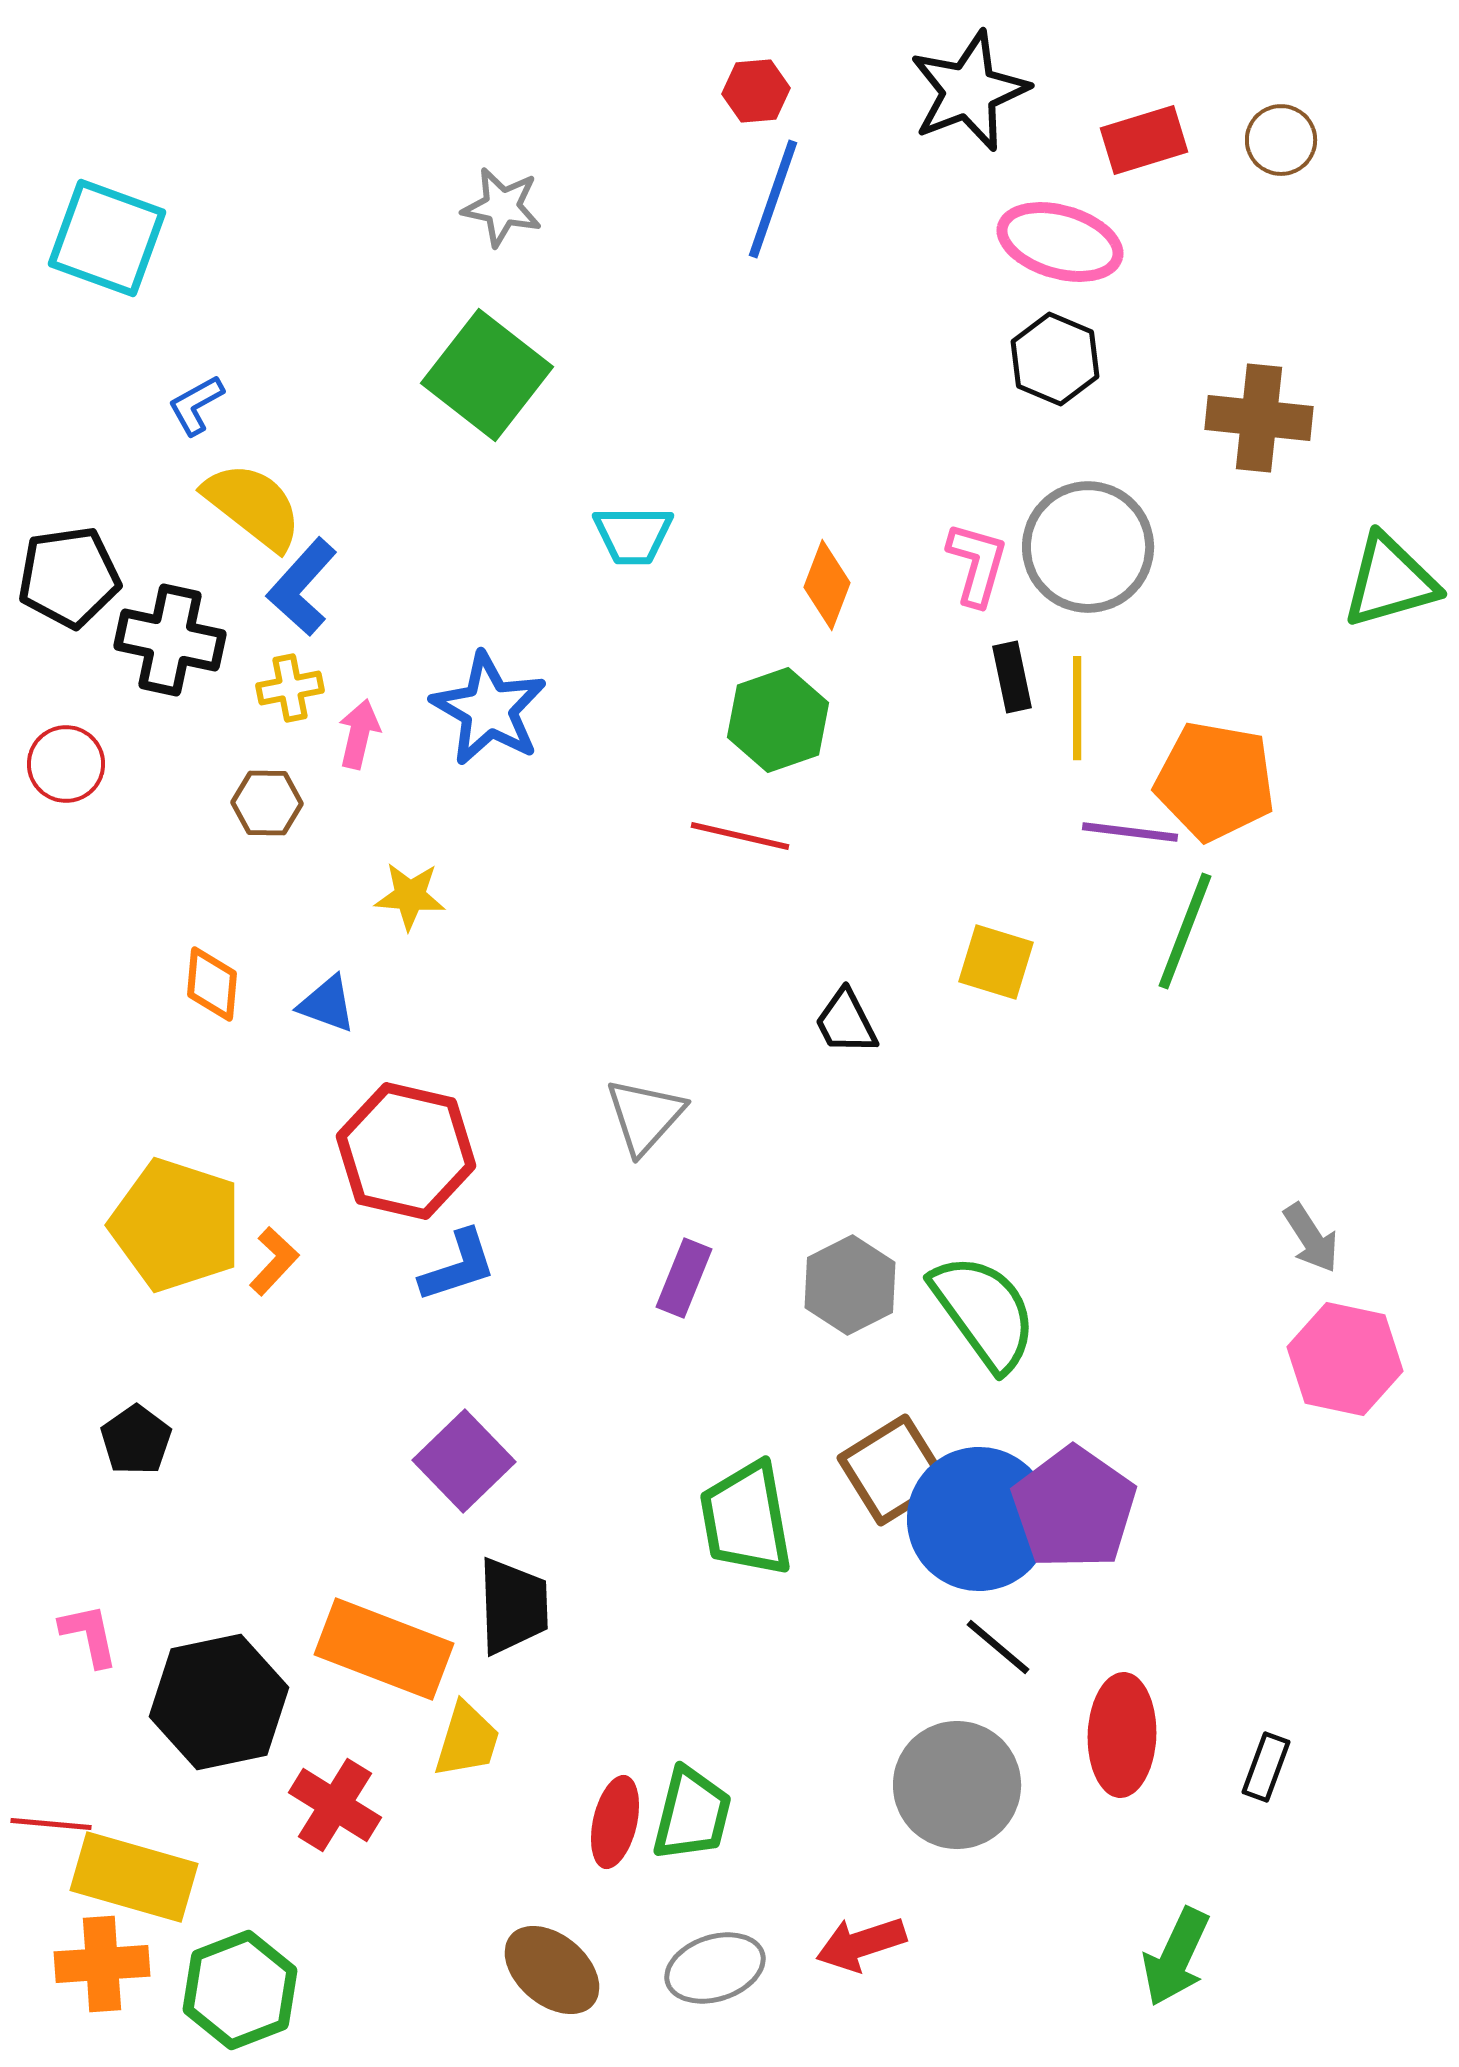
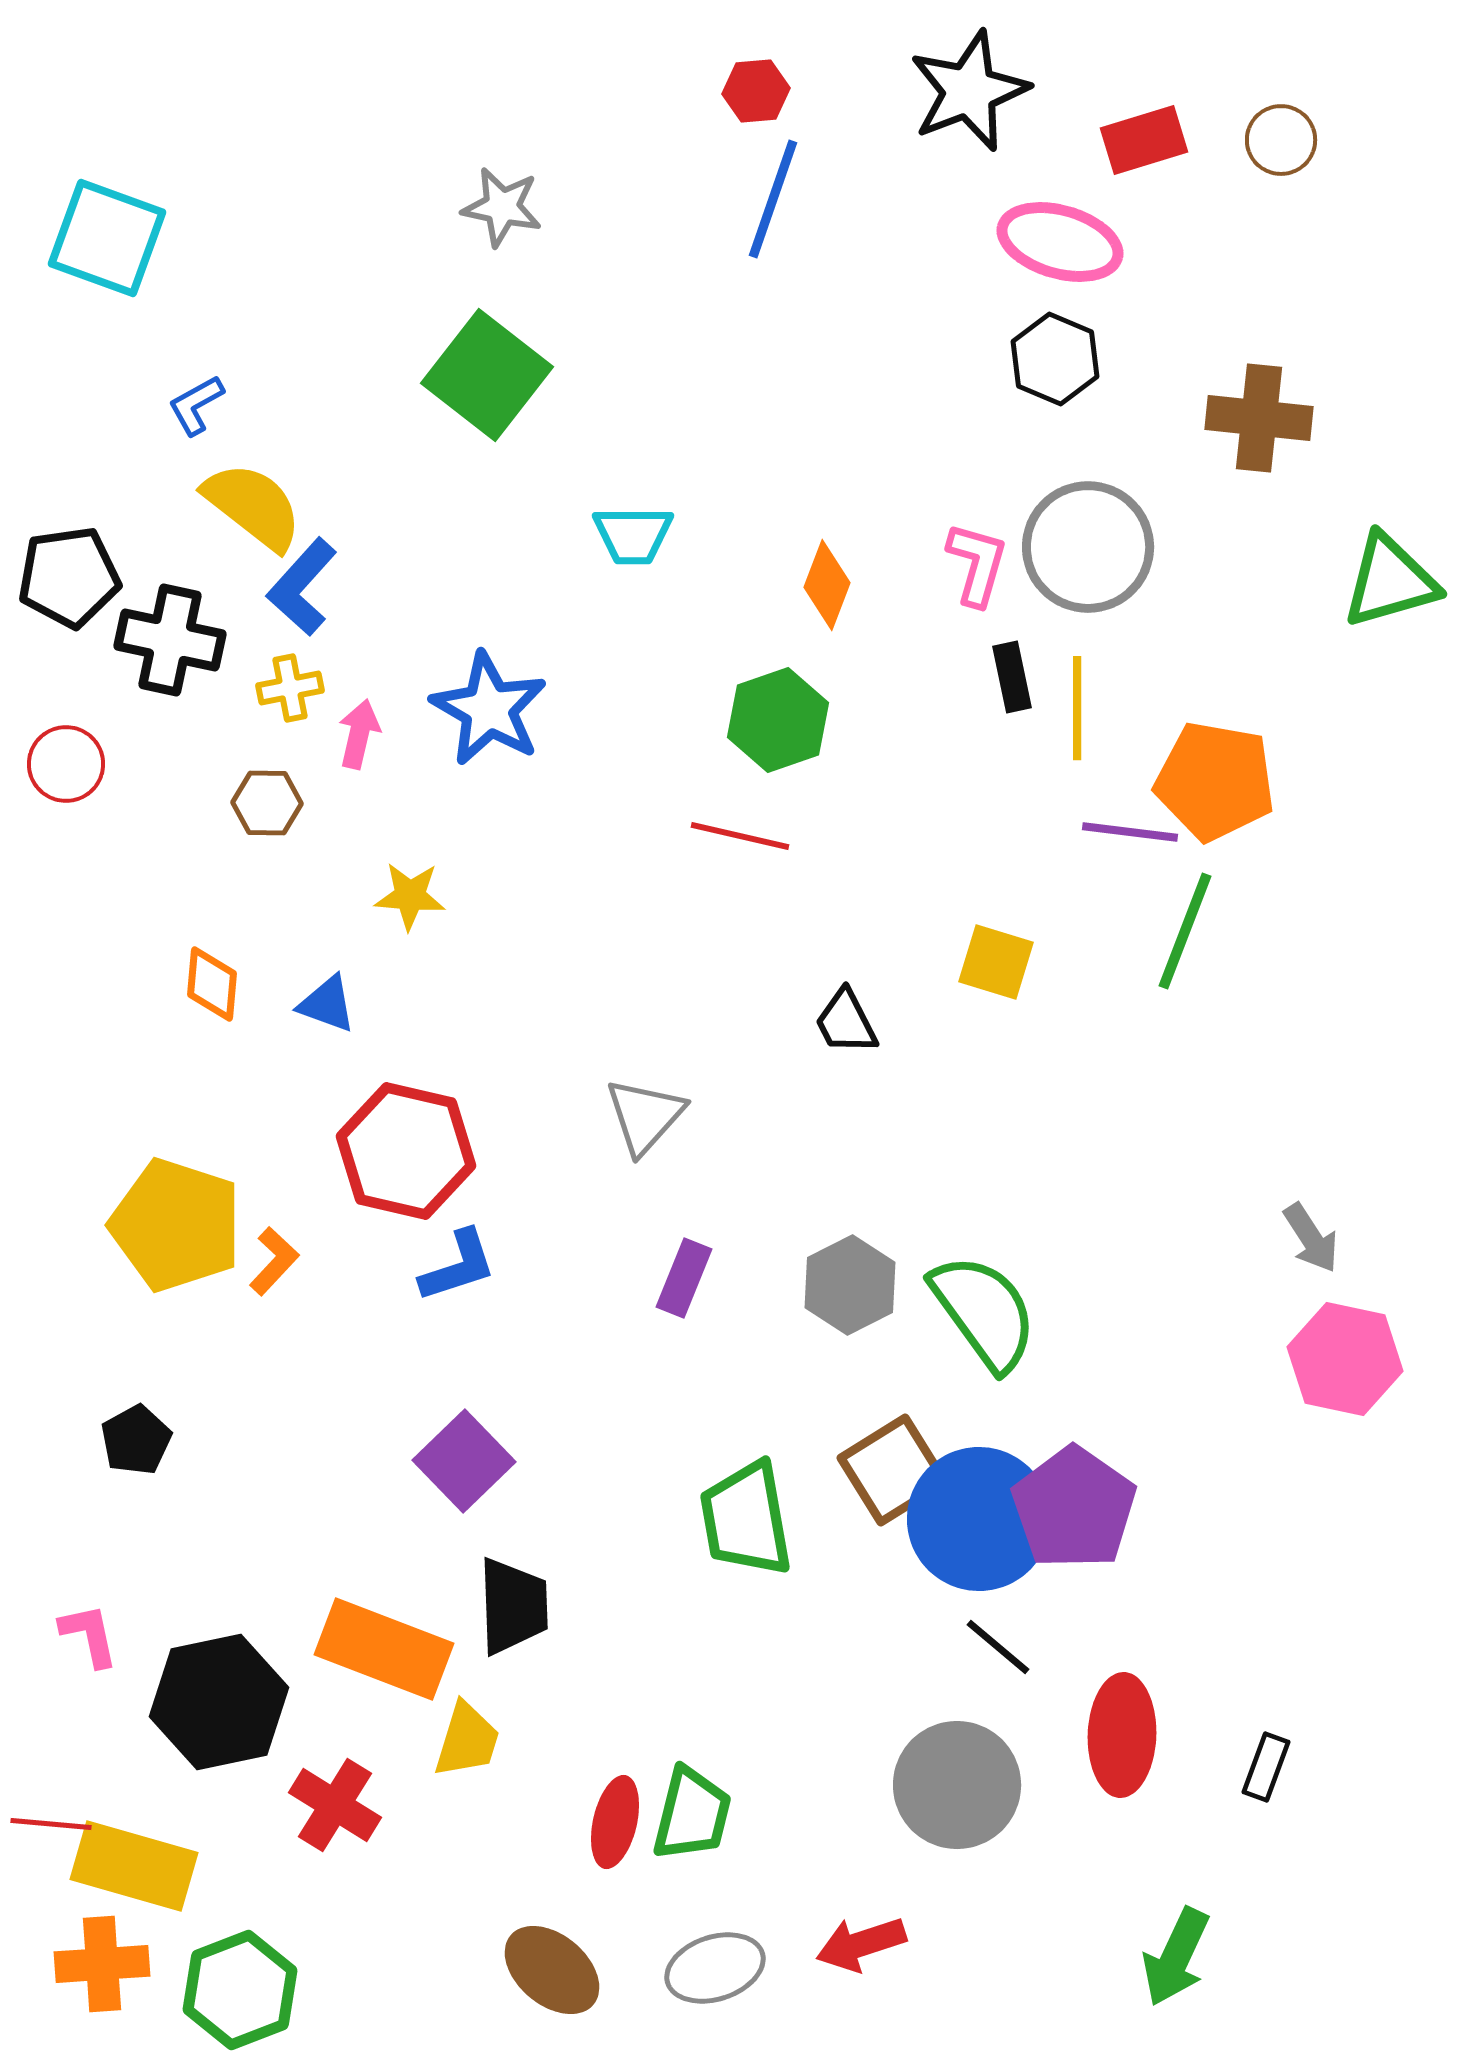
black pentagon at (136, 1440): rotated 6 degrees clockwise
yellow rectangle at (134, 1877): moved 11 px up
